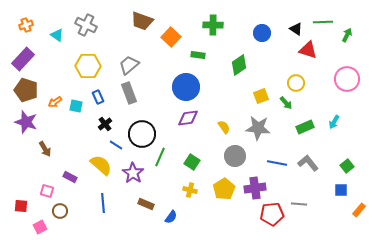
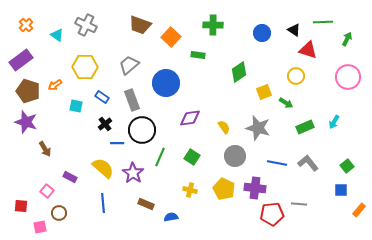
brown trapezoid at (142, 21): moved 2 px left, 4 px down
orange cross at (26, 25): rotated 24 degrees counterclockwise
black triangle at (296, 29): moved 2 px left, 1 px down
green arrow at (347, 35): moved 4 px down
purple rectangle at (23, 59): moved 2 px left, 1 px down; rotated 10 degrees clockwise
green diamond at (239, 65): moved 7 px down
yellow hexagon at (88, 66): moved 3 px left, 1 px down
pink circle at (347, 79): moved 1 px right, 2 px up
yellow circle at (296, 83): moved 7 px up
blue circle at (186, 87): moved 20 px left, 4 px up
brown pentagon at (26, 90): moved 2 px right, 1 px down
gray rectangle at (129, 93): moved 3 px right, 7 px down
yellow square at (261, 96): moved 3 px right, 4 px up
blue rectangle at (98, 97): moved 4 px right; rotated 32 degrees counterclockwise
orange arrow at (55, 102): moved 17 px up
green arrow at (286, 103): rotated 16 degrees counterclockwise
purple diamond at (188, 118): moved 2 px right
gray star at (258, 128): rotated 10 degrees clockwise
black circle at (142, 134): moved 4 px up
blue line at (116, 145): moved 1 px right, 2 px up; rotated 32 degrees counterclockwise
green square at (192, 162): moved 5 px up
yellow semicircle at (101, 165): moved 2 px right, 3 px down
purple cross at (255, 188): rotated 15 degrees clockwise
yellow pentagon at (224, 189): rotated 15 degrees counterclockwise
pink square at (47, 191): rotated 24 degrees clockwise
brown circle at (60, 211): moved 1 px left, 2 px down
blue semicircle at (171, 217): rotated 136 degrees counterclockwise
pink square at (40, 227): rotated 16 degrees clockwise
